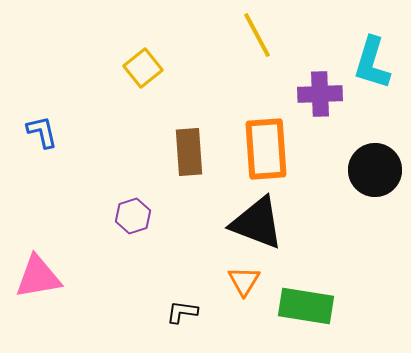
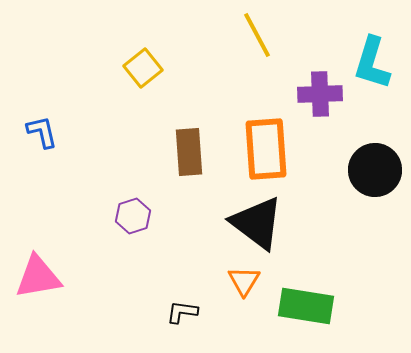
black triangle: rotated 16 degrees clockwise
